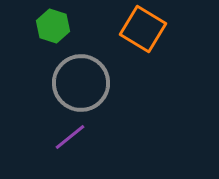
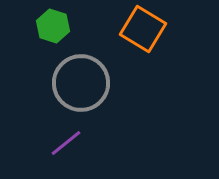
purple line: moved 4 px left, 6 px down
